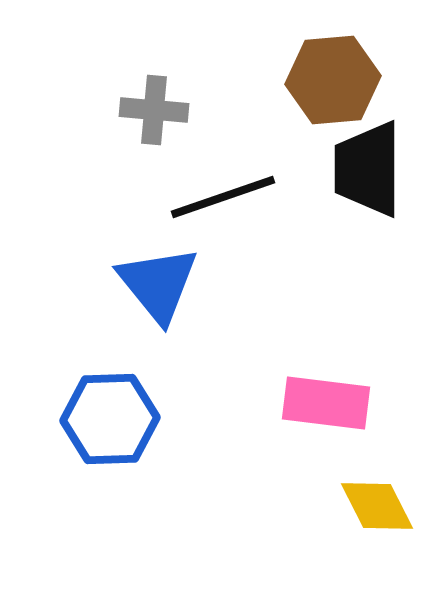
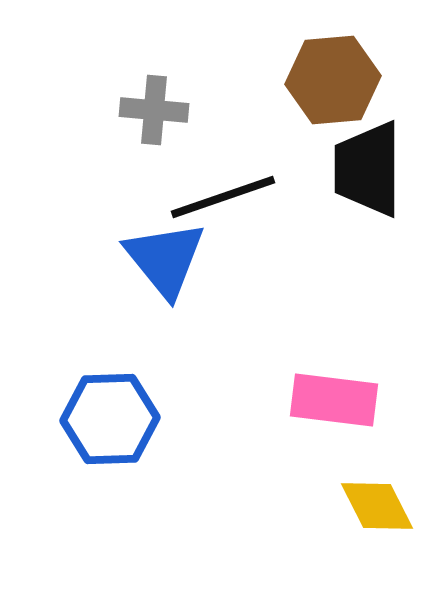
blue triangle: moved 7 px right, 25 px up
pink rectangle: moved 8 px right, 3 px up
